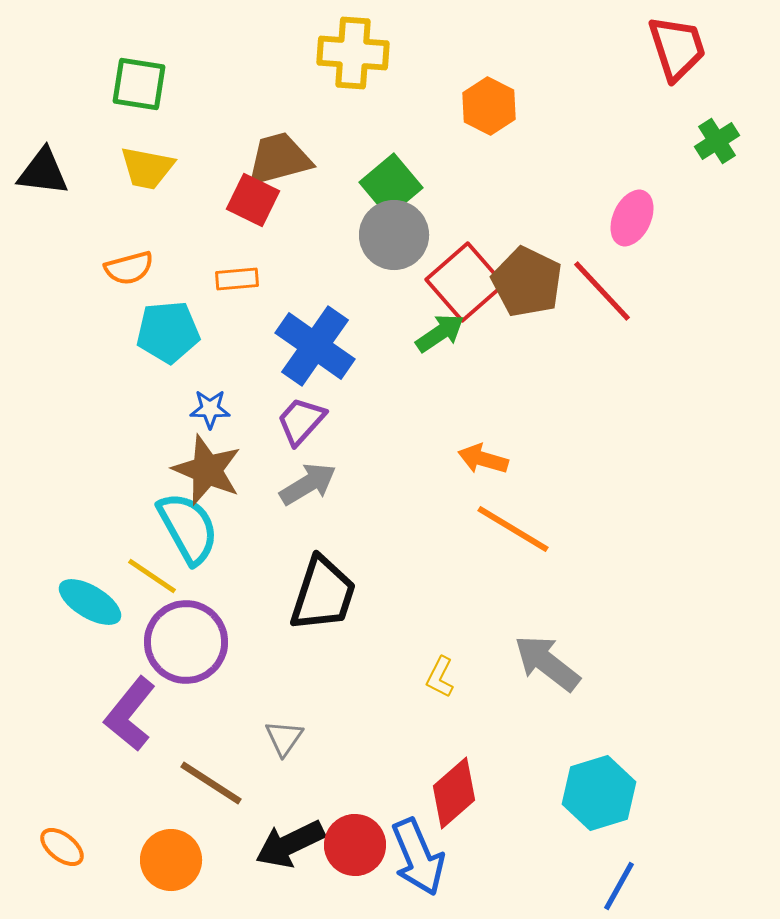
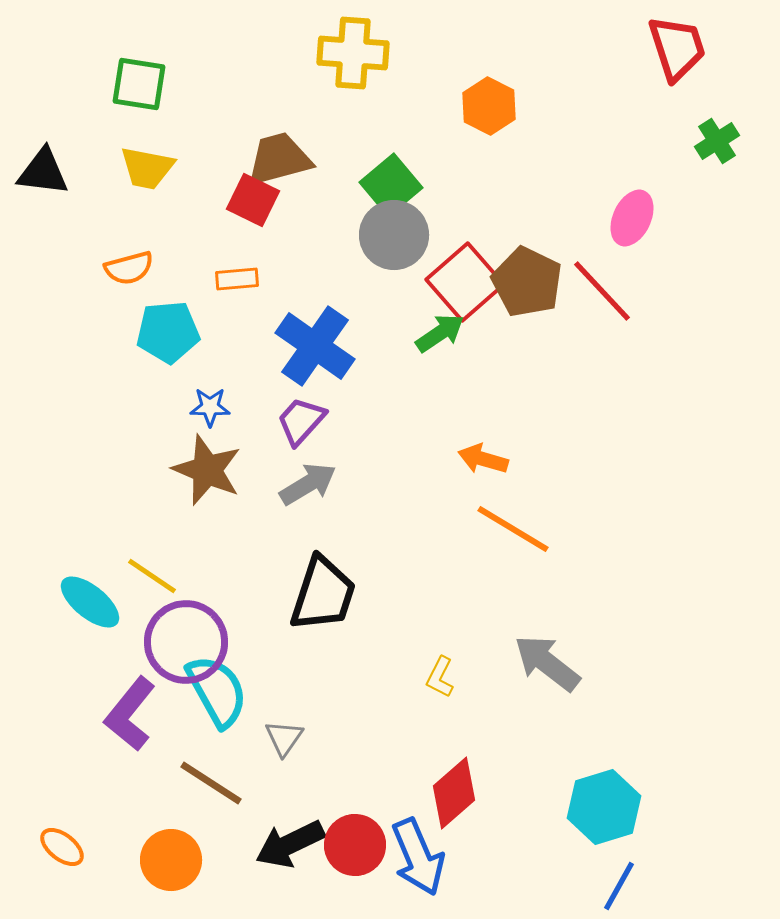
blue star at (210, 409): moved 2 px up
cyan semicircle at (188, 528): moved 29 px right, 163 px down
cyan ellipse at (90, 602): rotated 8 degrees clockwise
cyan hexagon at (599, 793): moved 5 px right, 14 px down
